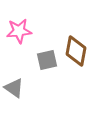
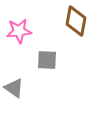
brown diamond: moved 30 px up
gray square: rotated 15 degrees clockwise
